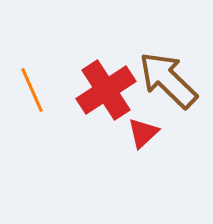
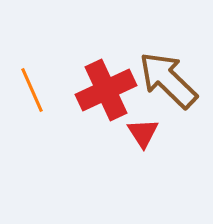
red cross: rotated 8 degrees clockwise
red triangle: rotated 20 degrees counterclockwise
